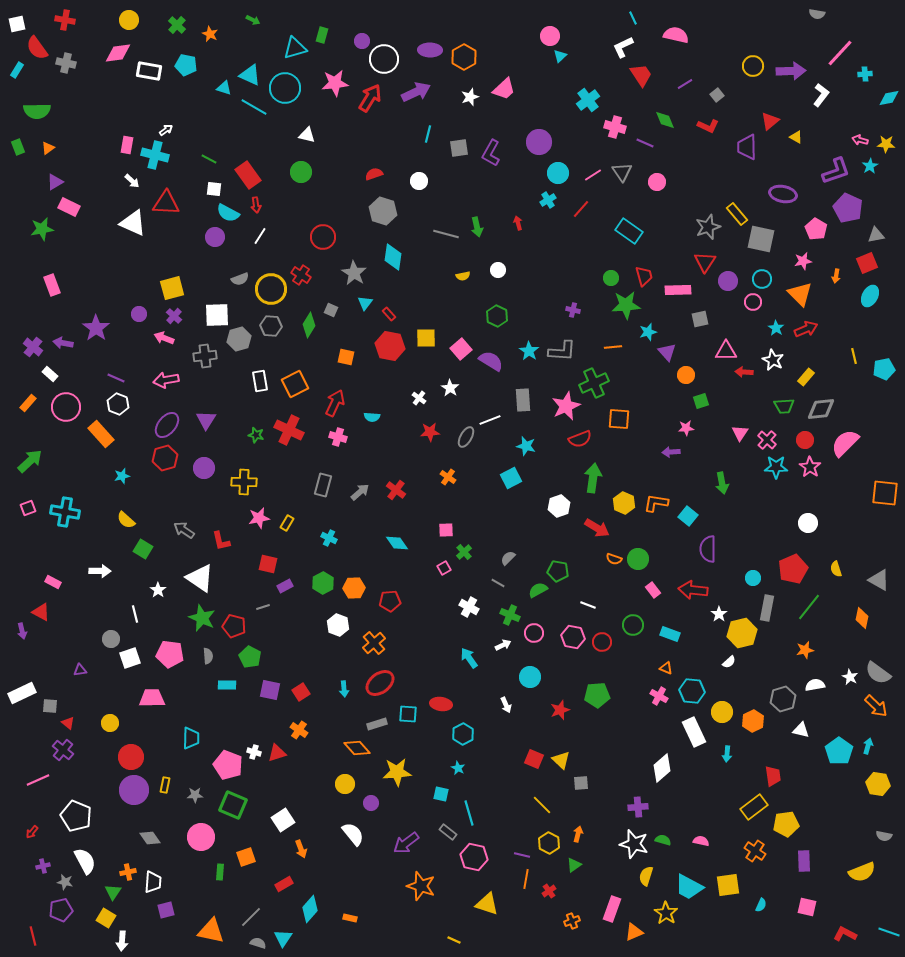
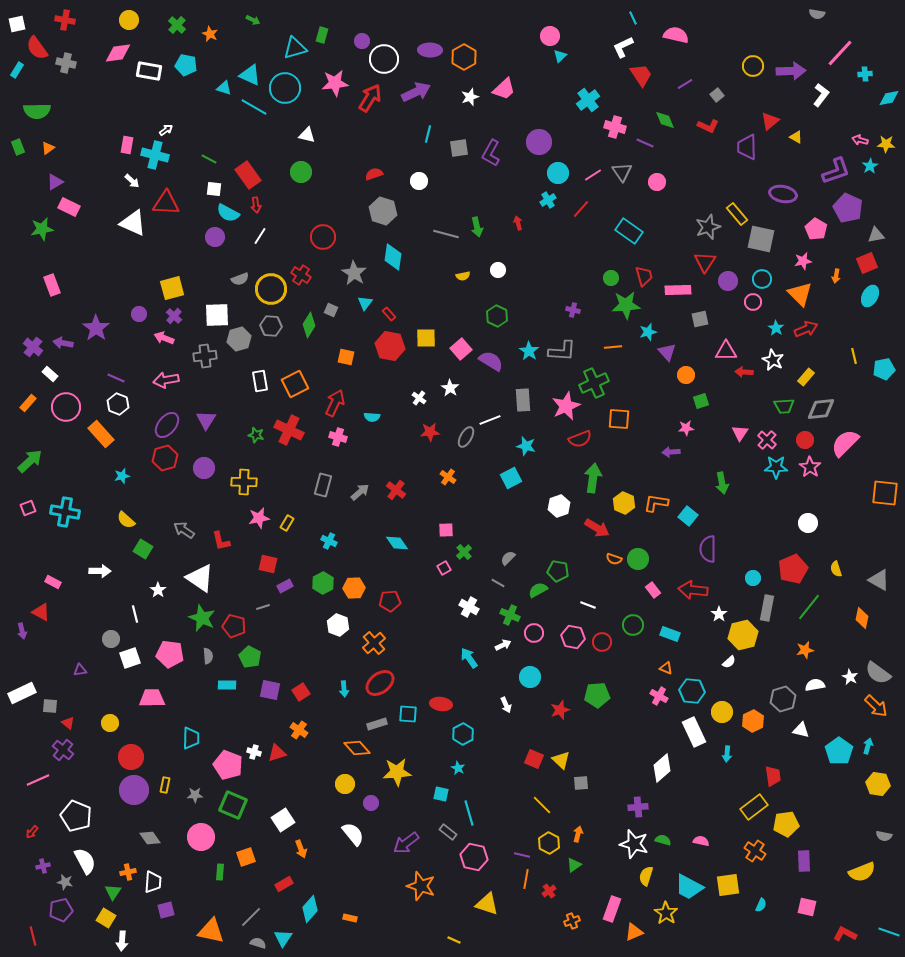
cyan cross at (329, 538): moved 3 px down
yellow hexagon at (742, 633): moved 1 px right, 2 px down
